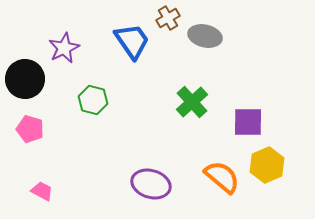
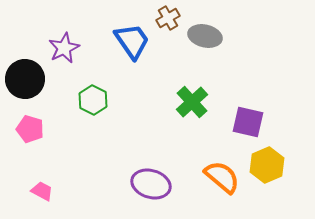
green hexagon: rotated 12 degrees clockwise
purple square: rotated 12 degrees clockwise
